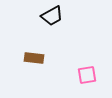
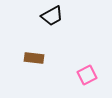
pink square: rotated 18 degrees counterclockwise
